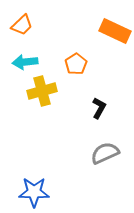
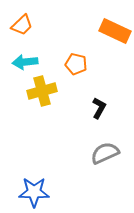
orange pentagon: rotated 25 degrees counterclockwise
